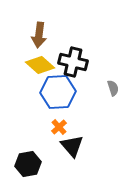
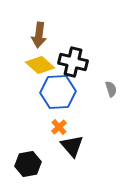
gray semicircle: moved 2 px left, 1 px down
